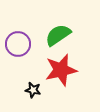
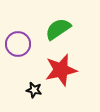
green semicircle: moved 6 px up
black star: moved 1 px right
